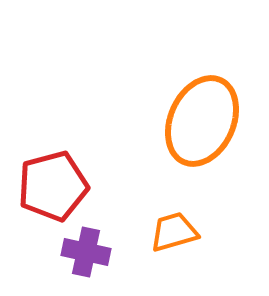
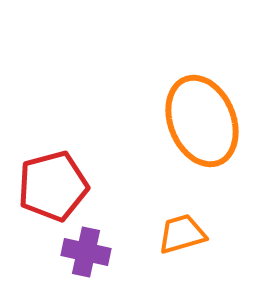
orange ellipse: rotated 46 degrees counterclockwise
orange trapezoid: moved 8 px right, 2 px down
